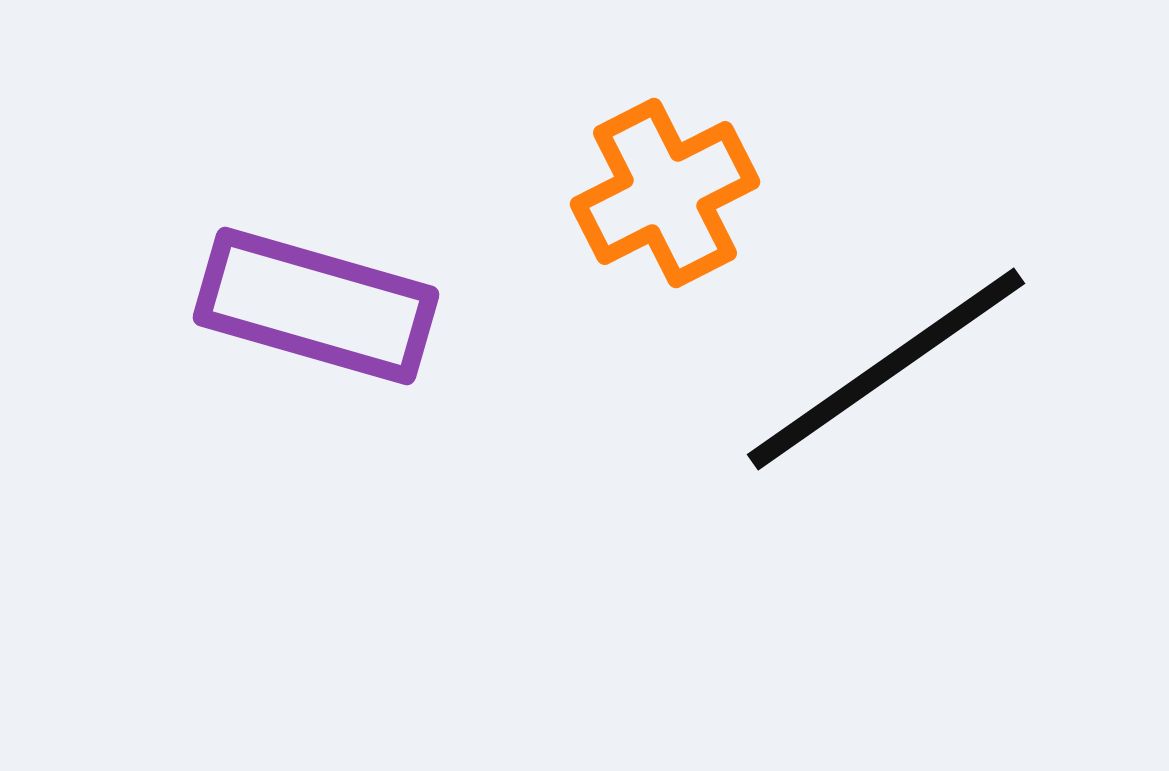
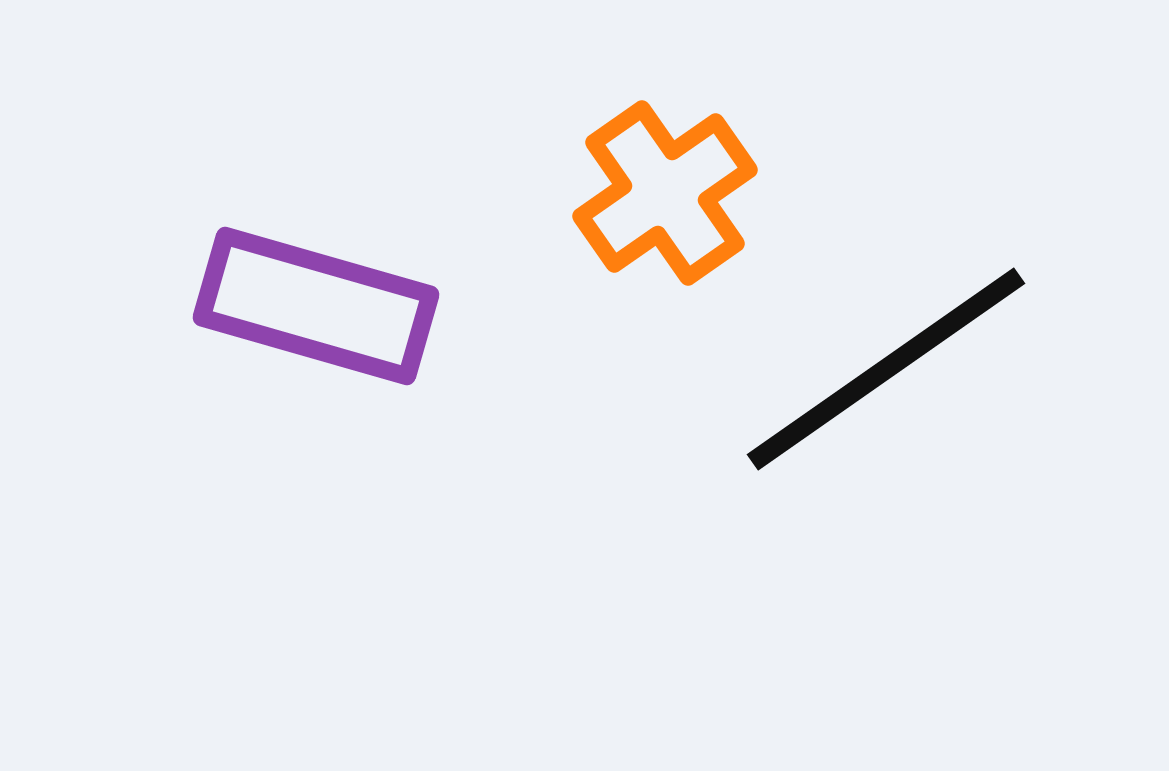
orange cross: rotated 8 degrees counterclockwise
